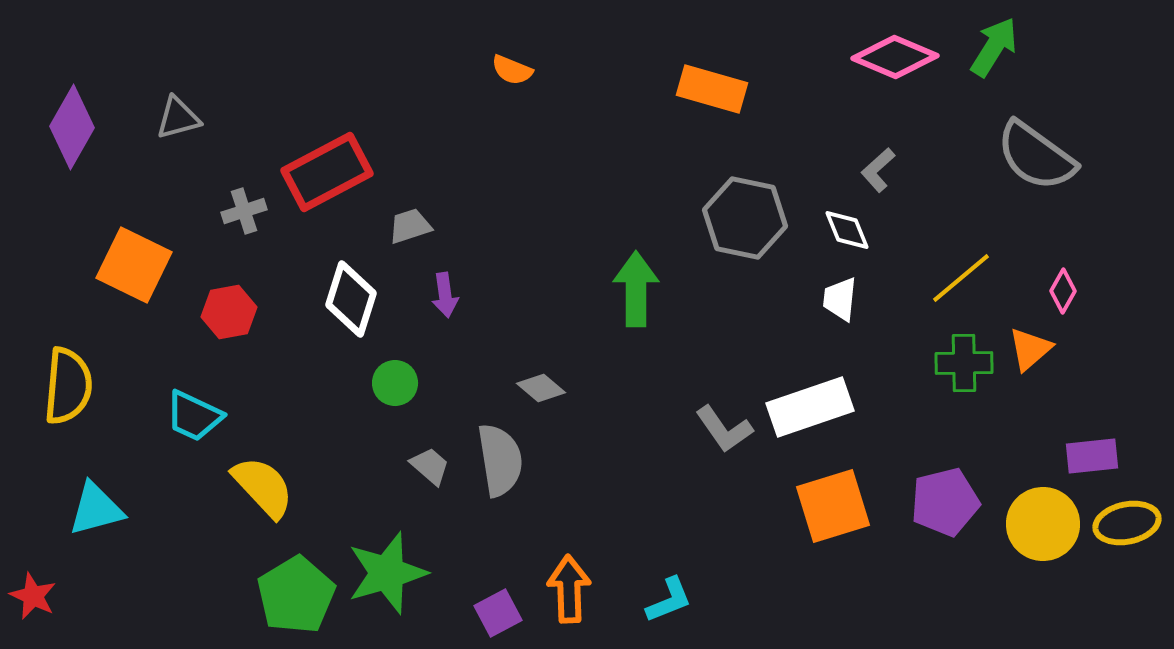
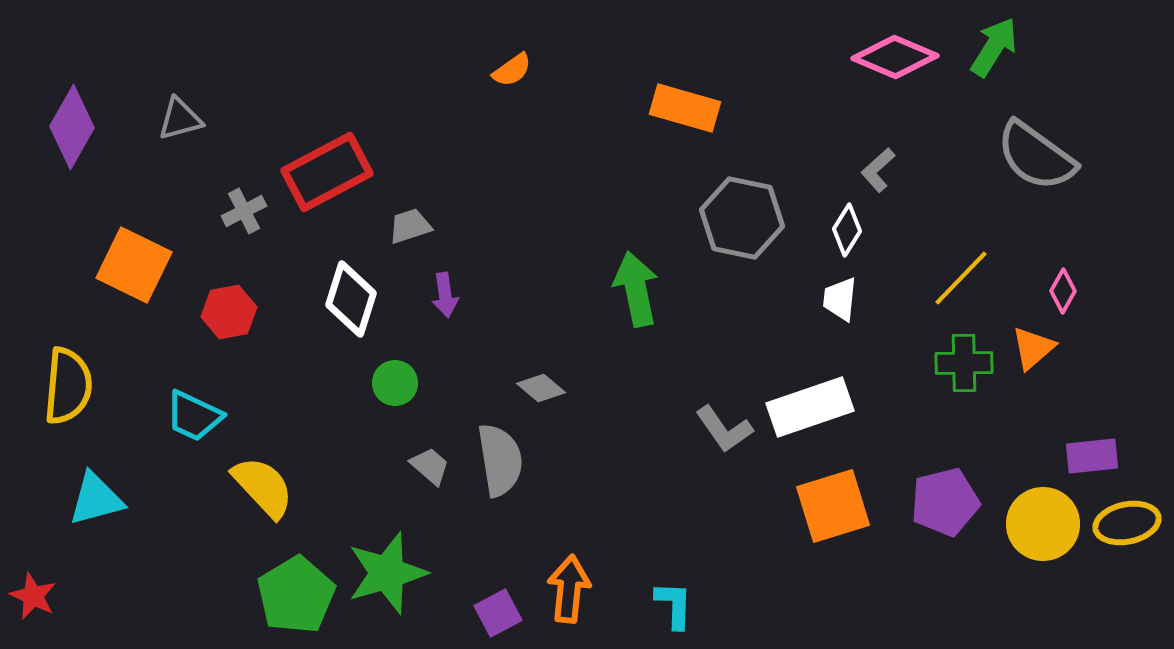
orange semicircle at (512, 70): rotated 57 degrees counterclockwise
orange rectangle at (712, 89): moved 27 px left, 19 px down
gray triangle at (178, 118): moved 2 px right, 1 px down
gray cross at (244, 211): rotated 9 degrees counterclockwise
gray hexagon at (745, 218): moved 3 px left
white diamond at (847, 230): rotated 54 degrees clockwise
yellow line at (961, 278): rotated 6 degrees counterclockwise
green arrow at (636, 289): rotated 12 degrees counterclockwise
orange triangle at (1030, 349): moved 3 px right, 1 px up
cyan triangle at (96, 509): moved 10 px up
orange arrow at (569, 589): rotated 8 degrees clockwise
cyan L-shape at (669, 600): moved 5 px right, 5 px down; rotated 66 degrees counterclockwise
